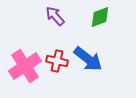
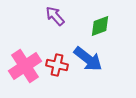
green diamond: moved 9 px down
red cross: moved 4 px down
